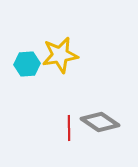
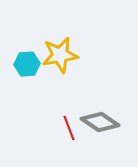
red line: rotated 20 degrees counterclockwise
